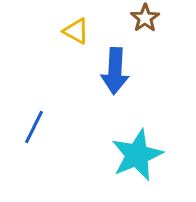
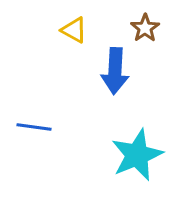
brown star: moved 10 px down
yellow triangle: moved 2 px left, 1 px up
blue line: rotated 72 degrees clockwise
